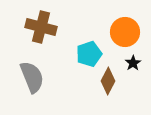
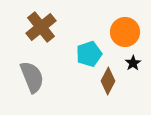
brown cross: rotated 36 degrees clockwise
